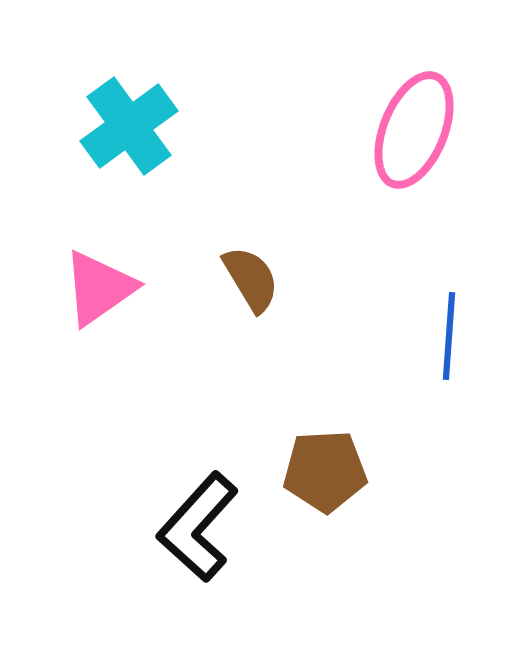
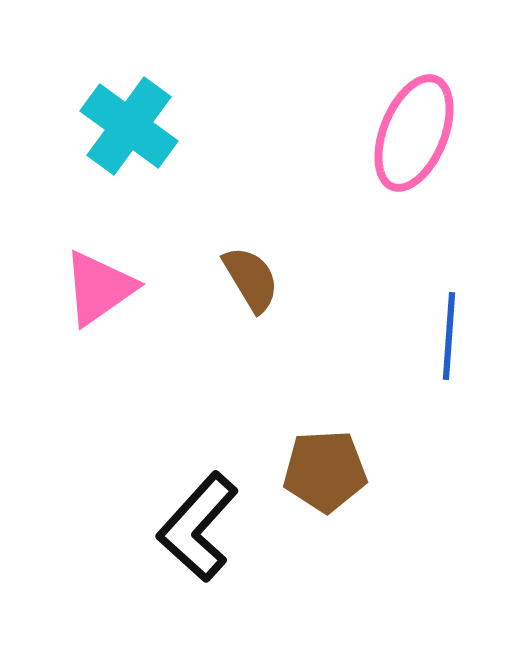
cyan cross: rotated 18 degrees counterclockwise
pink ellipse: moved 3 px down
